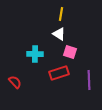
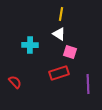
cyan cross: moved 5 px left, 9 px up
purple line: moved 1 px left, 4 px down
